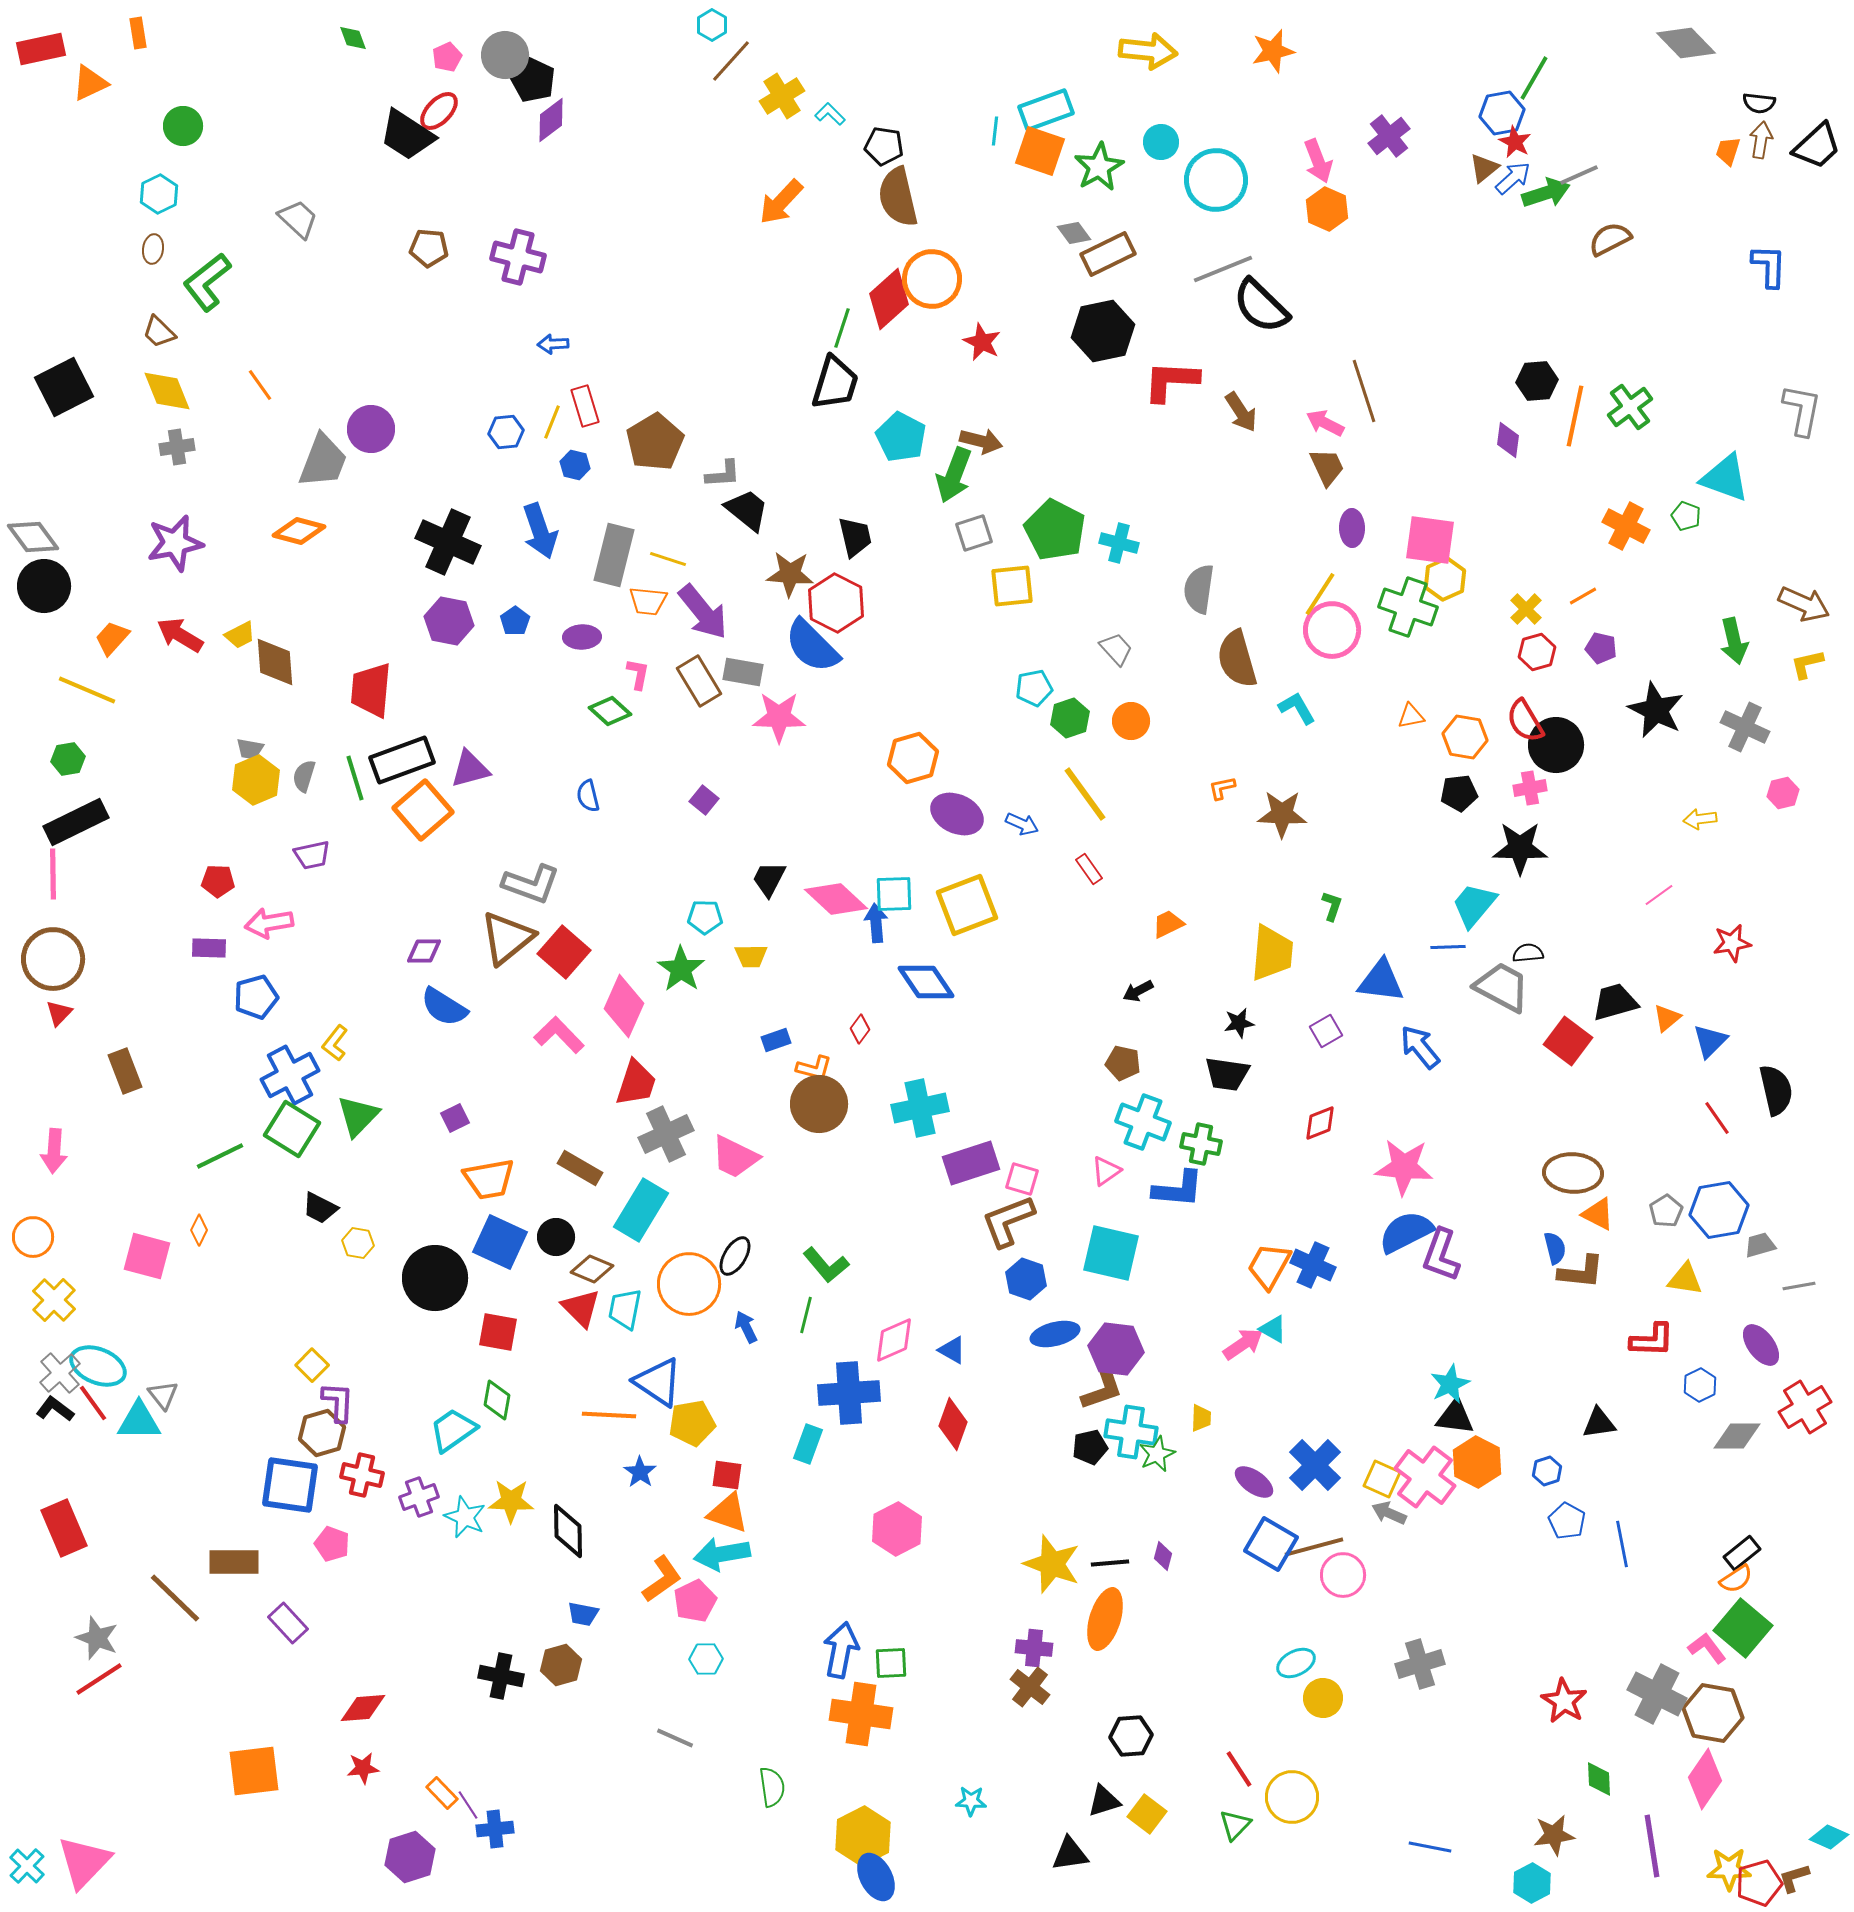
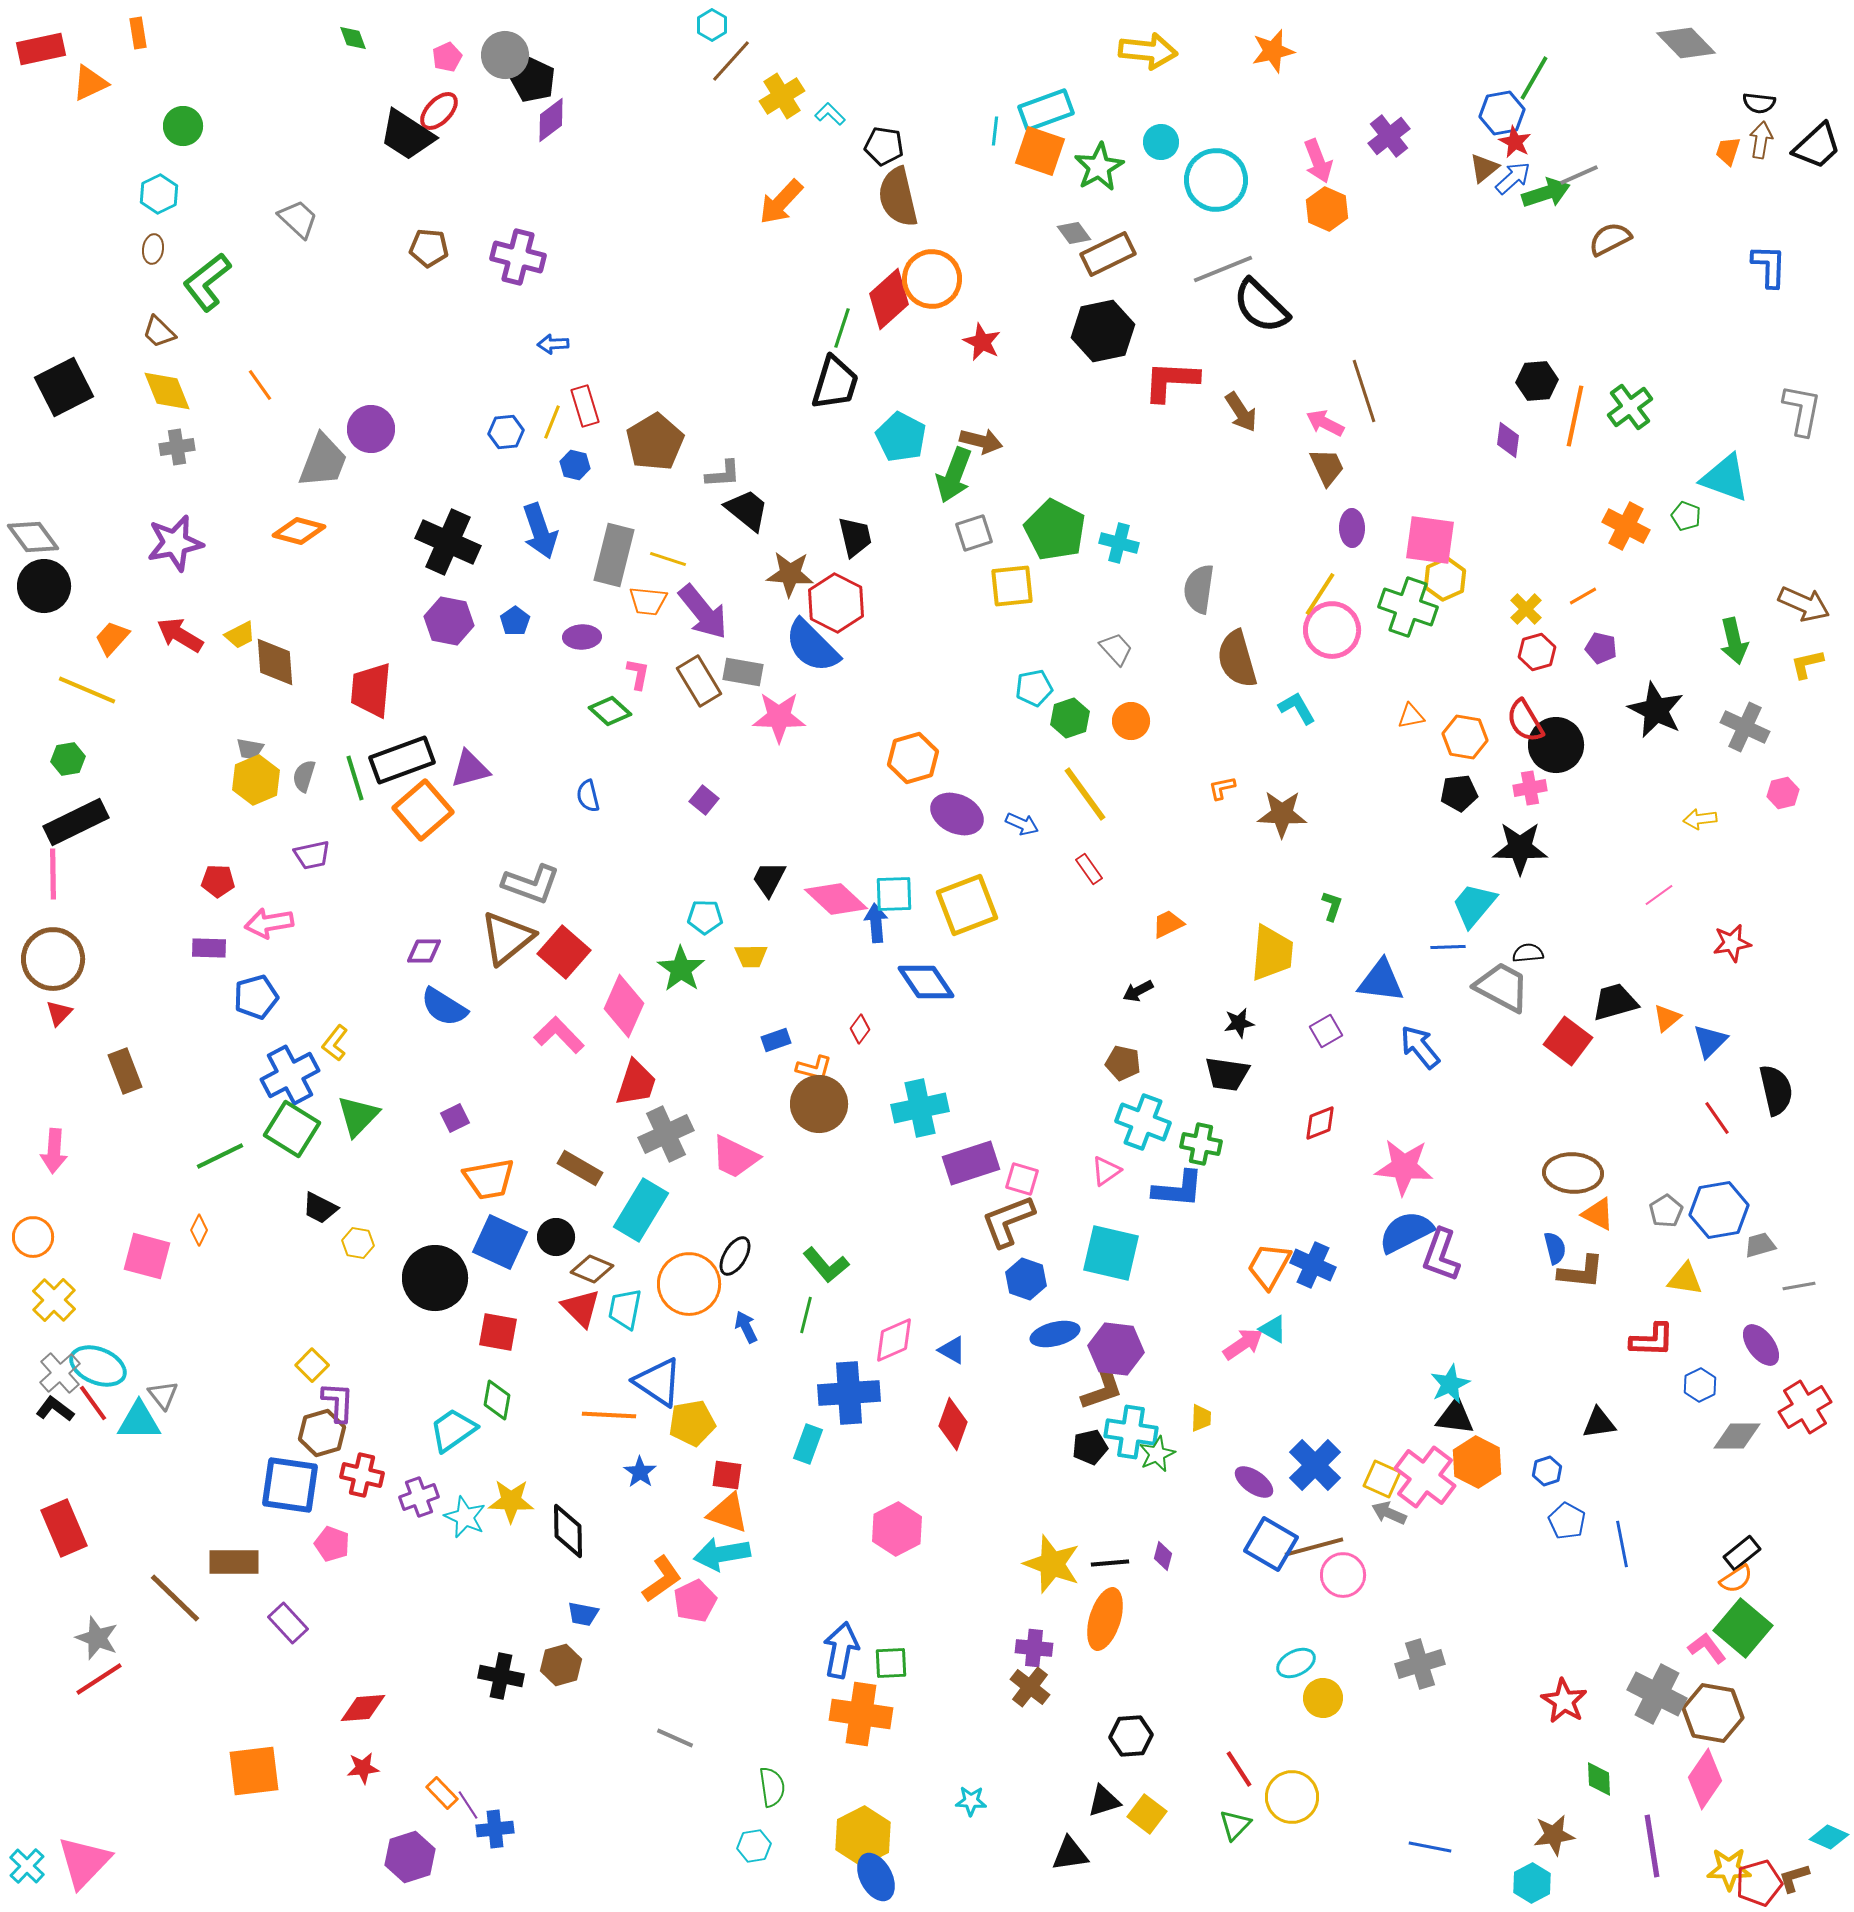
cyan hexagon at (706, 1659): moved 48 px right, 187 px down; rotated 8 degrees counterclockwise
